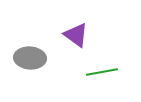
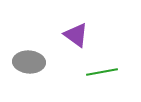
gray ellipse: moved 1 px left, 4 px down
